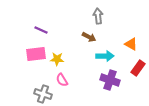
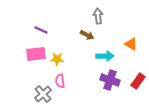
brown arrow: moved 2 px left, 2 px up
red rectangle: moved 13 px down
pink semicircle: moved 2 px left, 1 px down; rotated 24 degrees clockwise
gray cross: rotated 30 degrees clockwise
